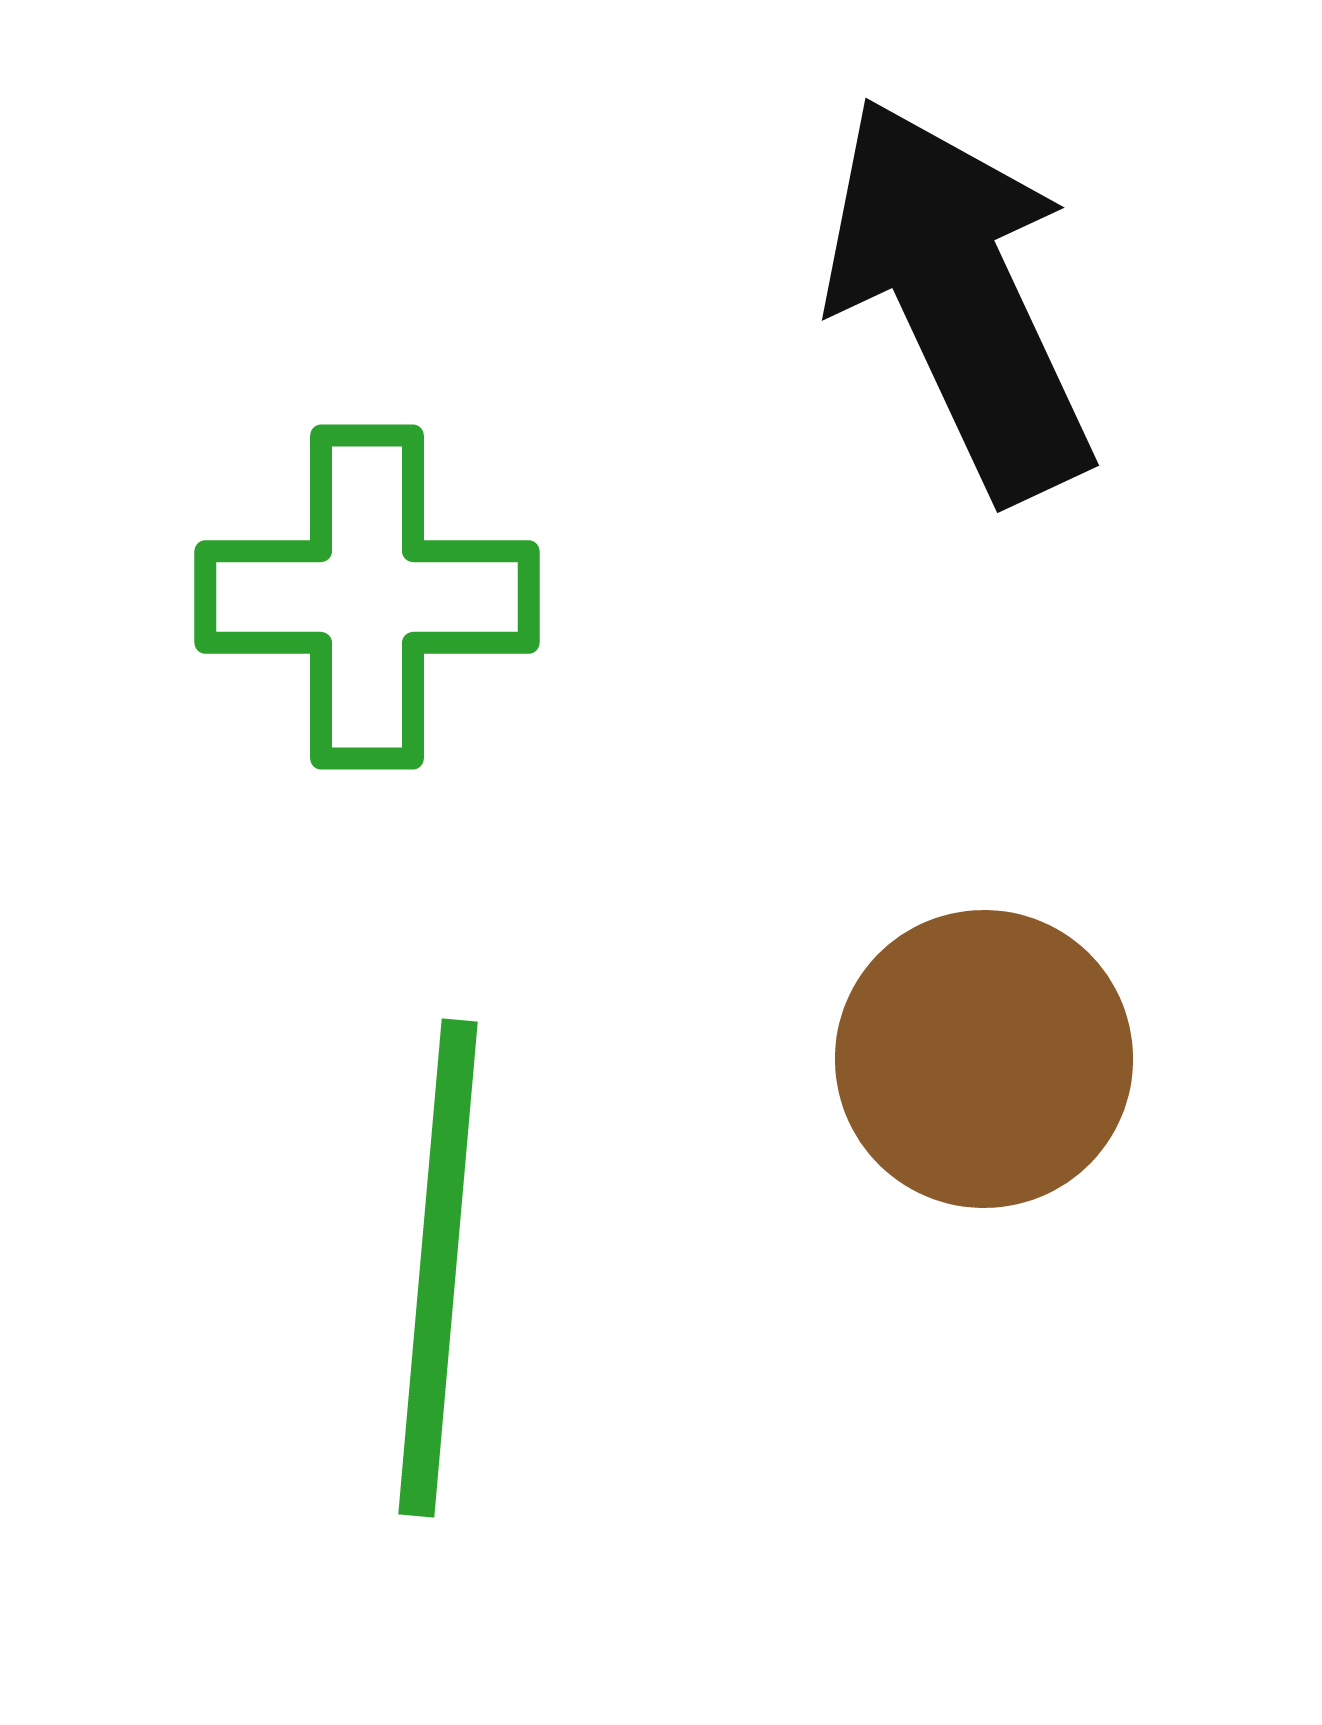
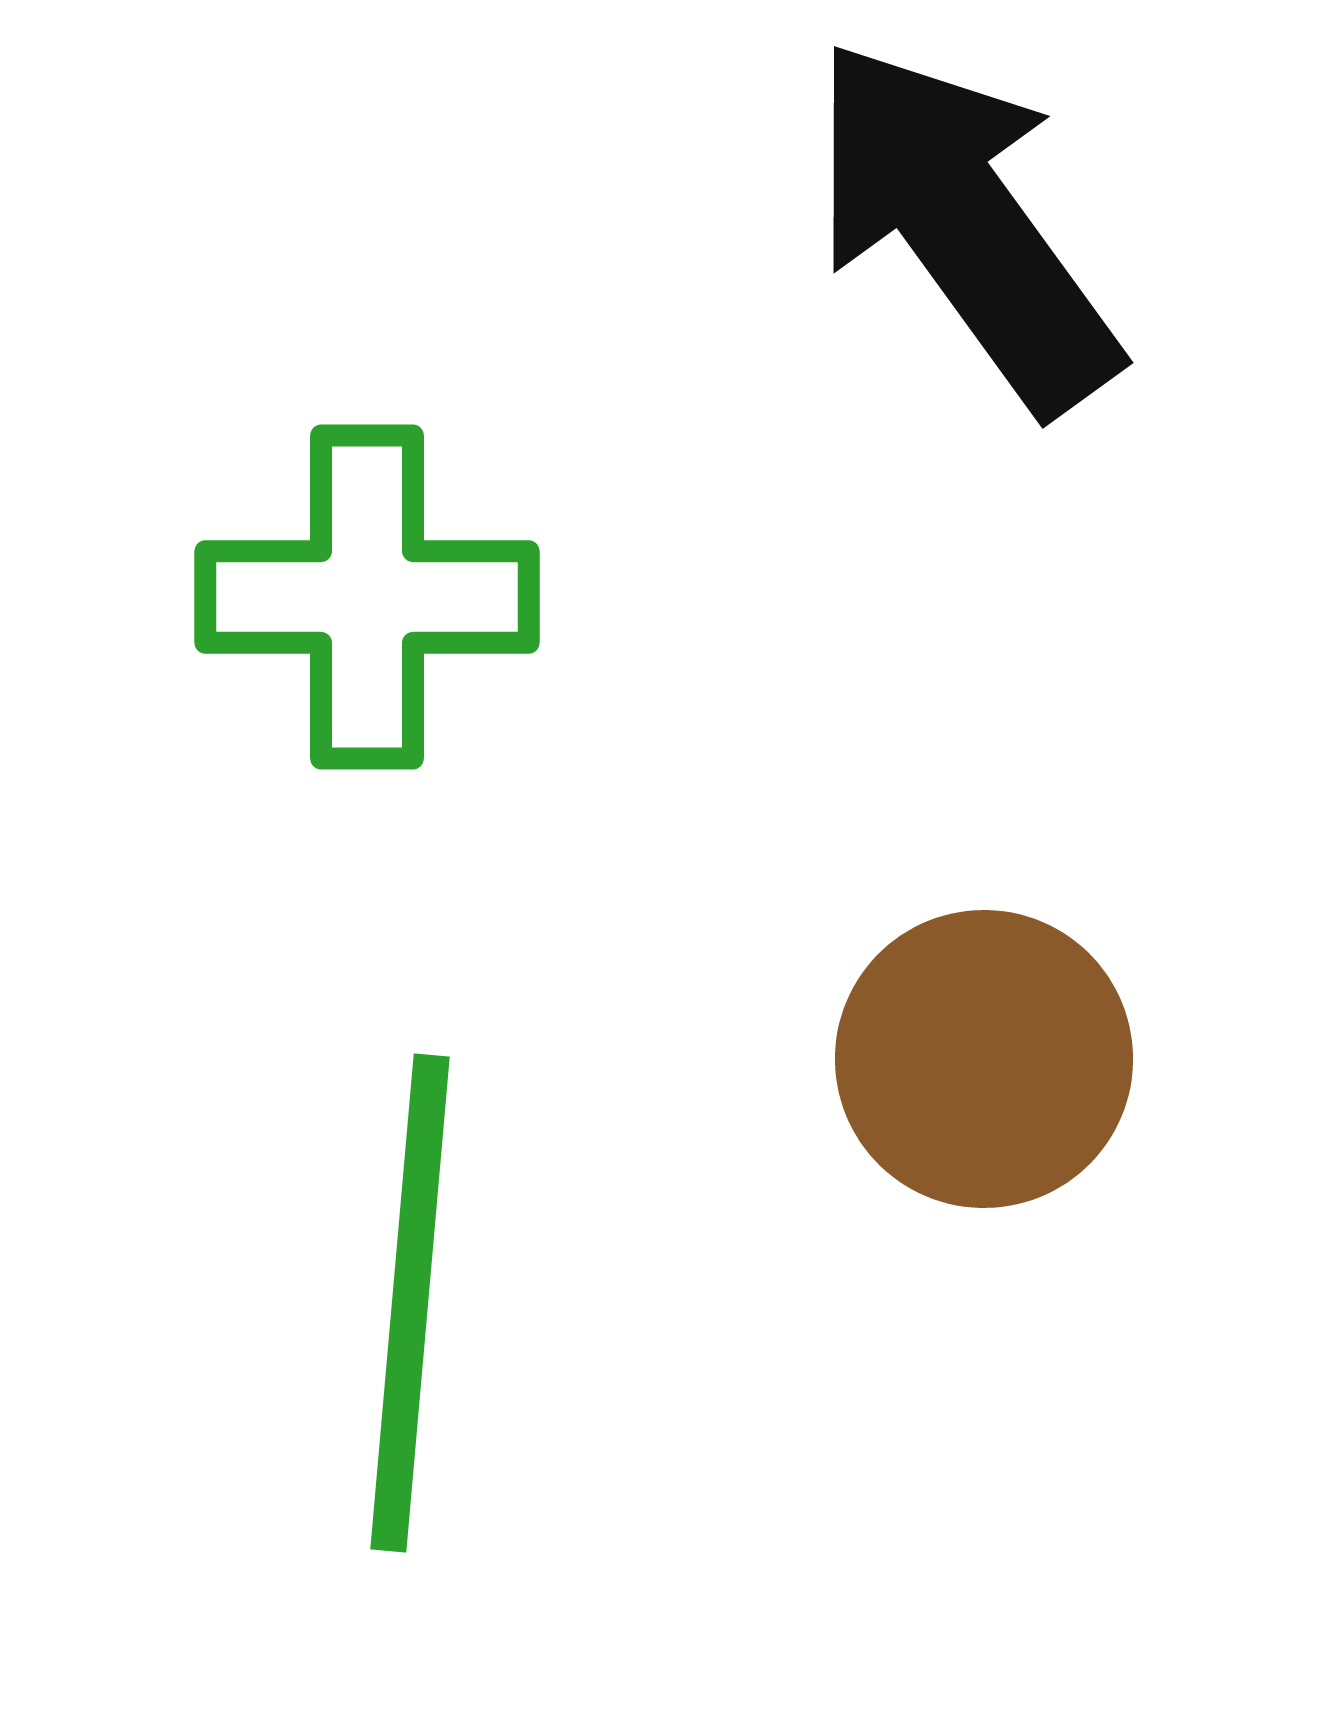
black arrow: moved 5 px right, 73 px up; rotated 11 degrees counterclockwise
green line: moved 28 px left, 35 px down
